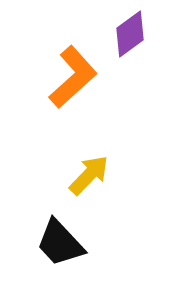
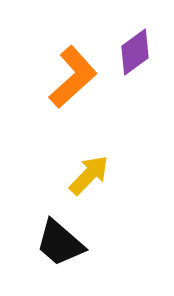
purple diamond: moved 5 px right, 18 px down
black trapezoid: rotated 6 degrees counterclockwise
